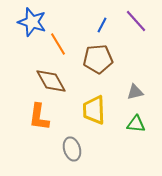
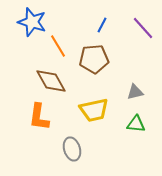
purple line: moved 7 px right, 7 px down
orange line: moved 2 px down
brown pentagon: moved 4 px left
yellow trapezoid: rotated 100 degrees counterclockwise
